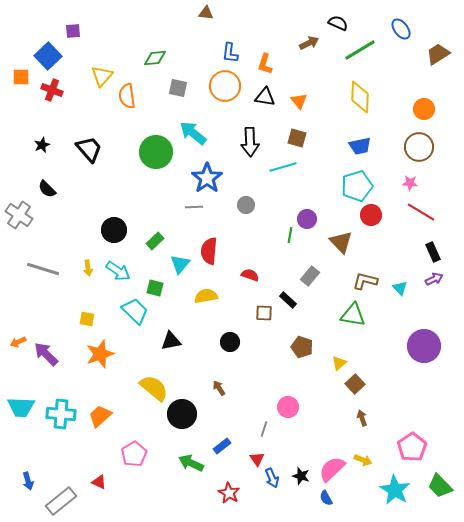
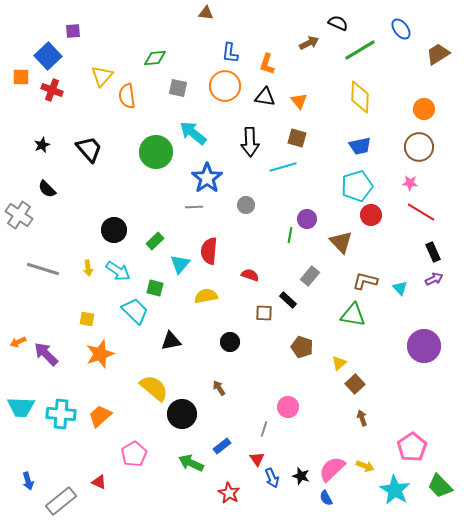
orange L-shape at (265, 64): moved 2 px right
yellow arrow at (363, 460): moved 2 px right, 6 px down
